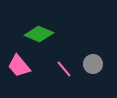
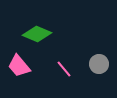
green diamond: moved 2 px left
gray circle: moved 6 px right
